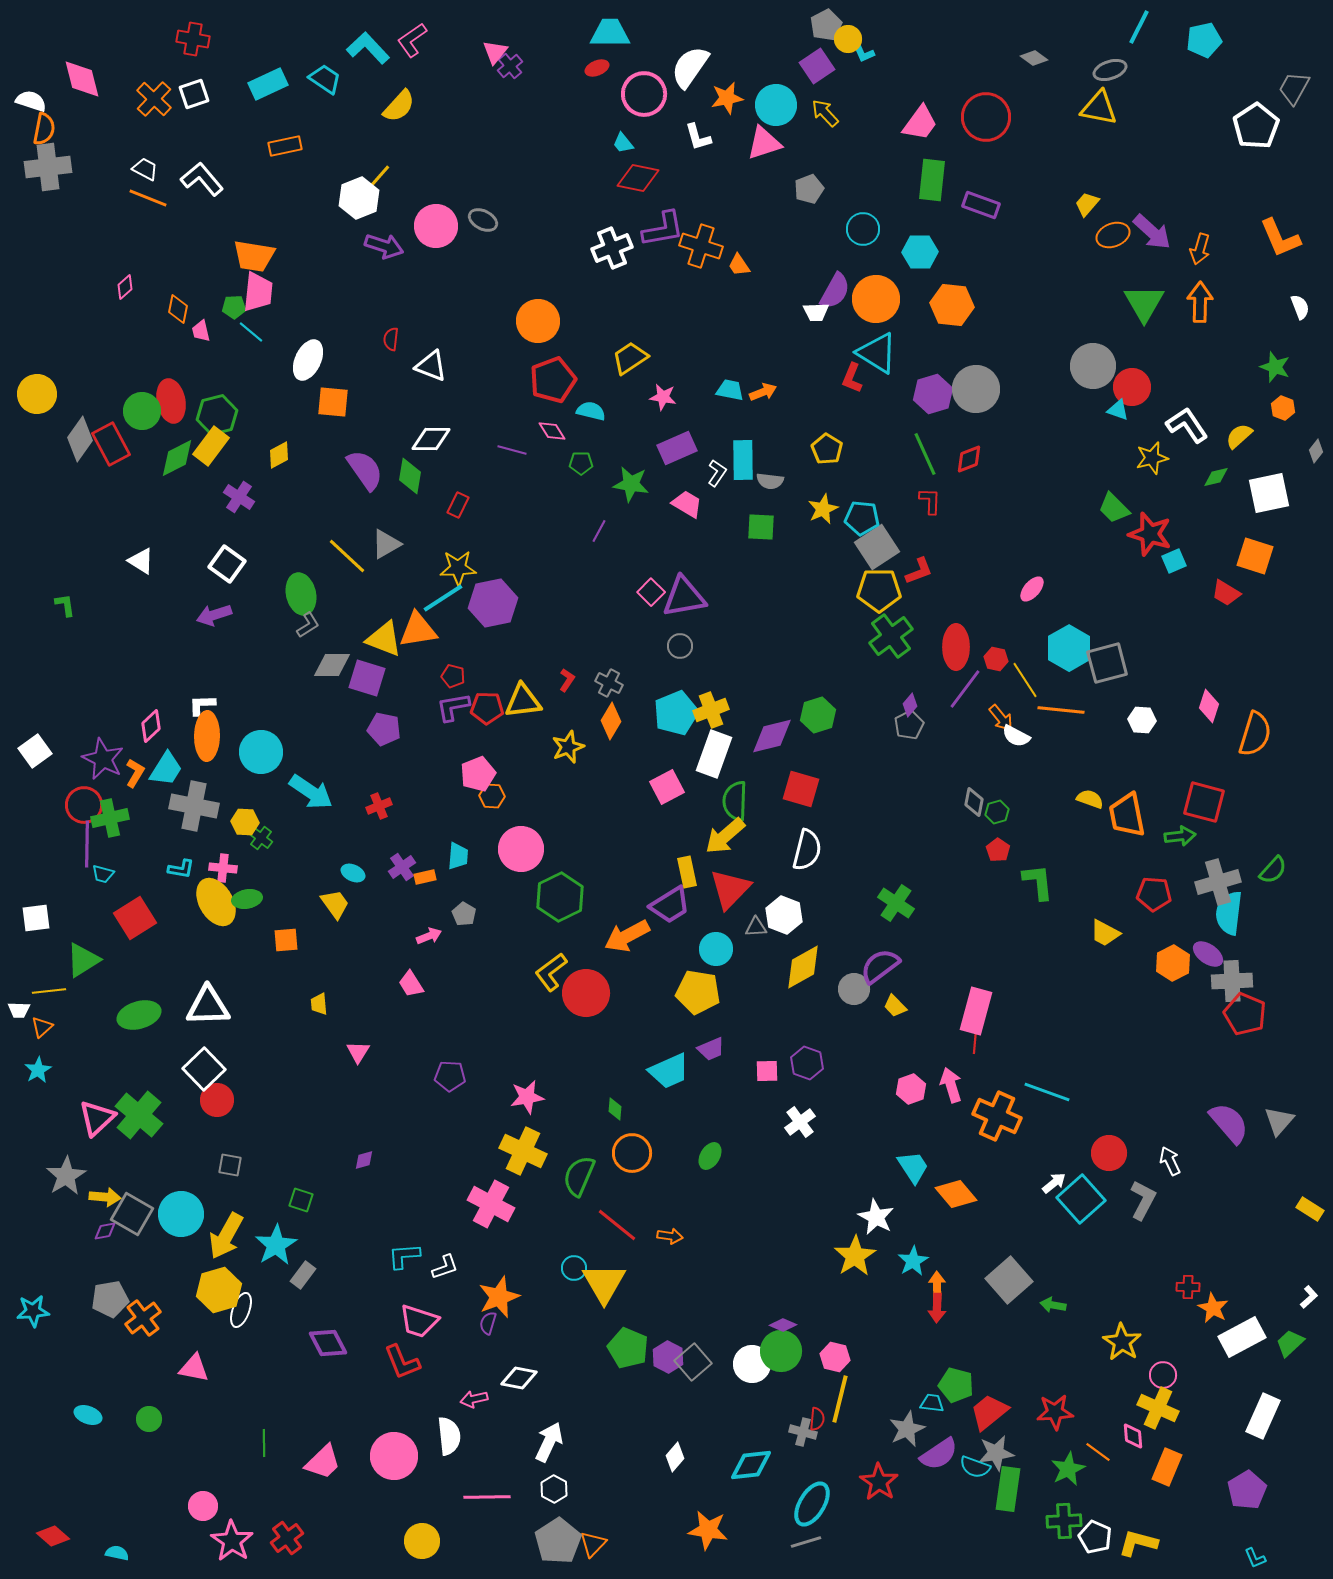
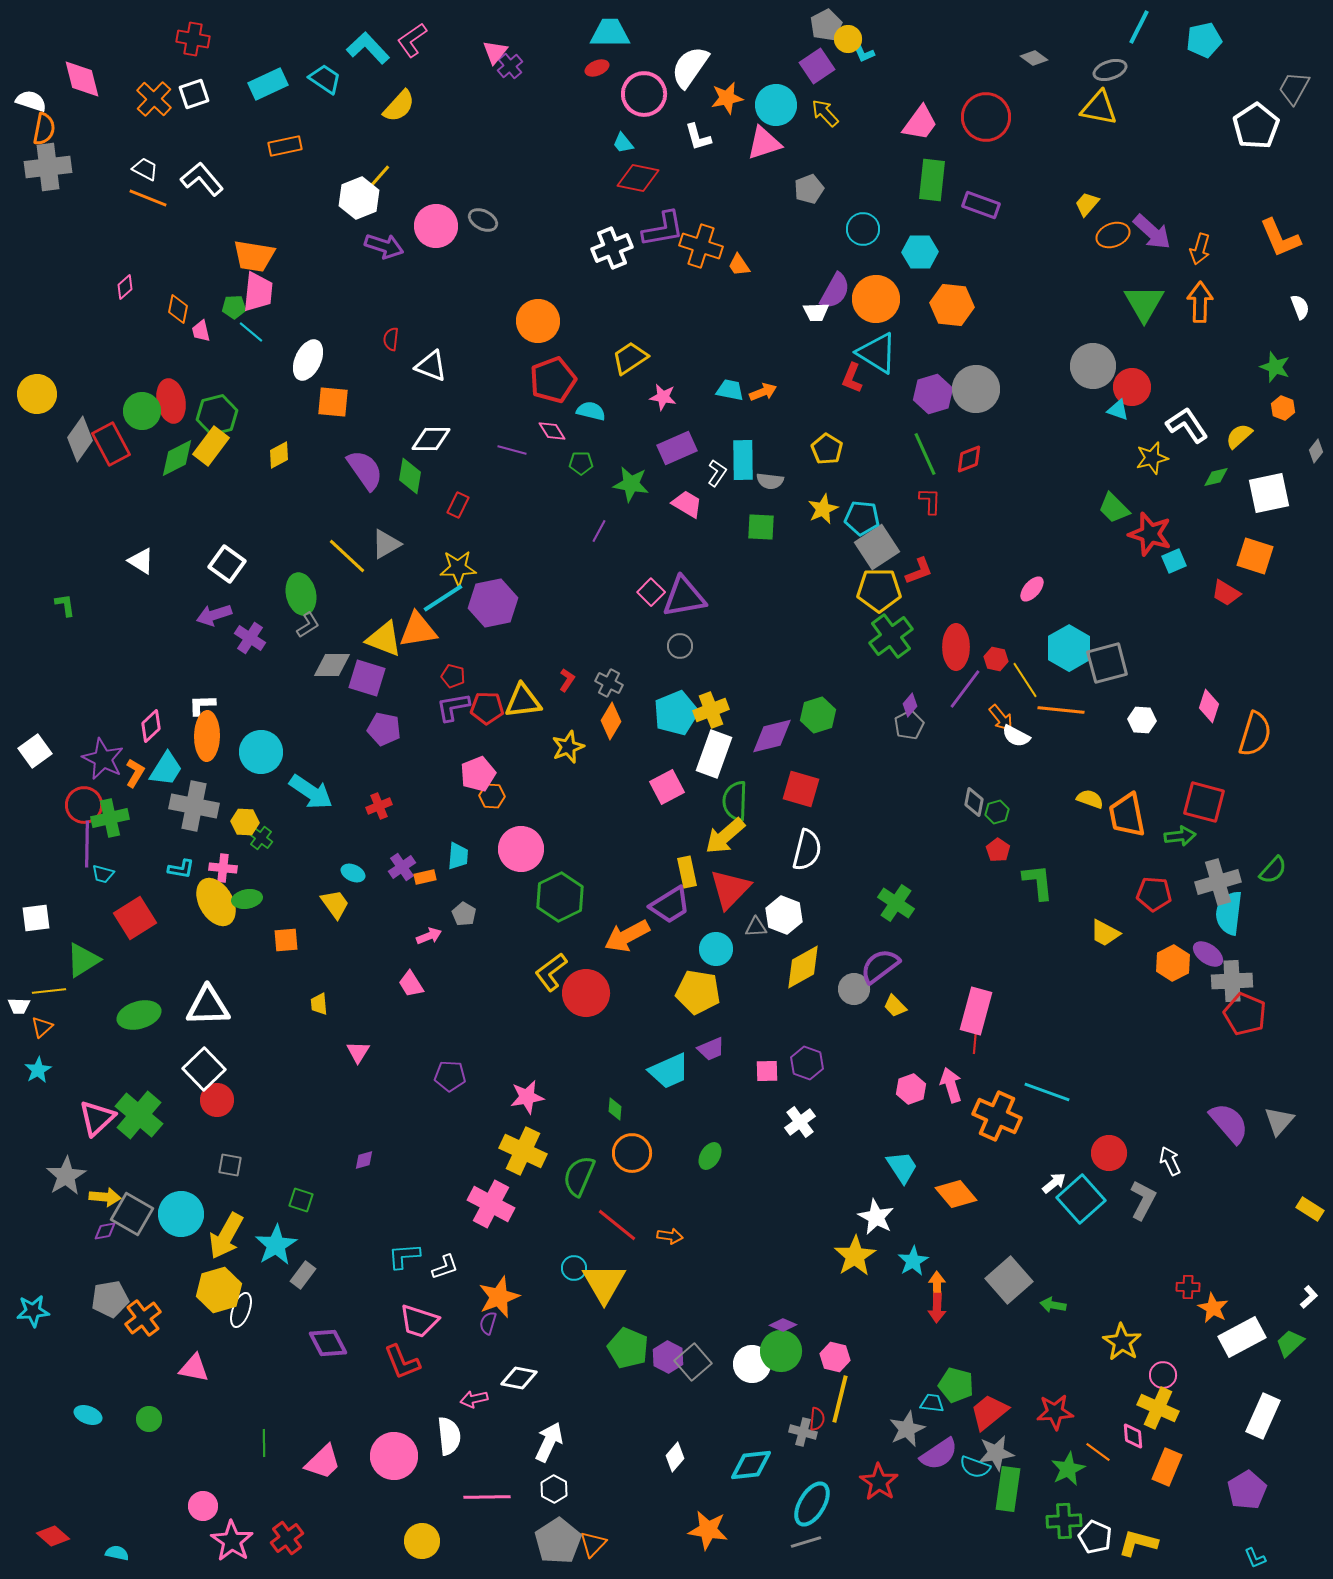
purple cross at (239, 497): moved 11 px right, 141 px down
white trapezoid at (19, 1010): moved 4 px up
cyan trapezoid at (913, 1167): moved 11 px left
